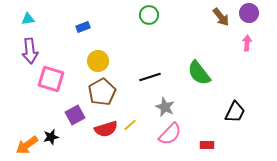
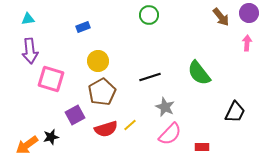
red rectangle: moved 5 px left, 2 px down
